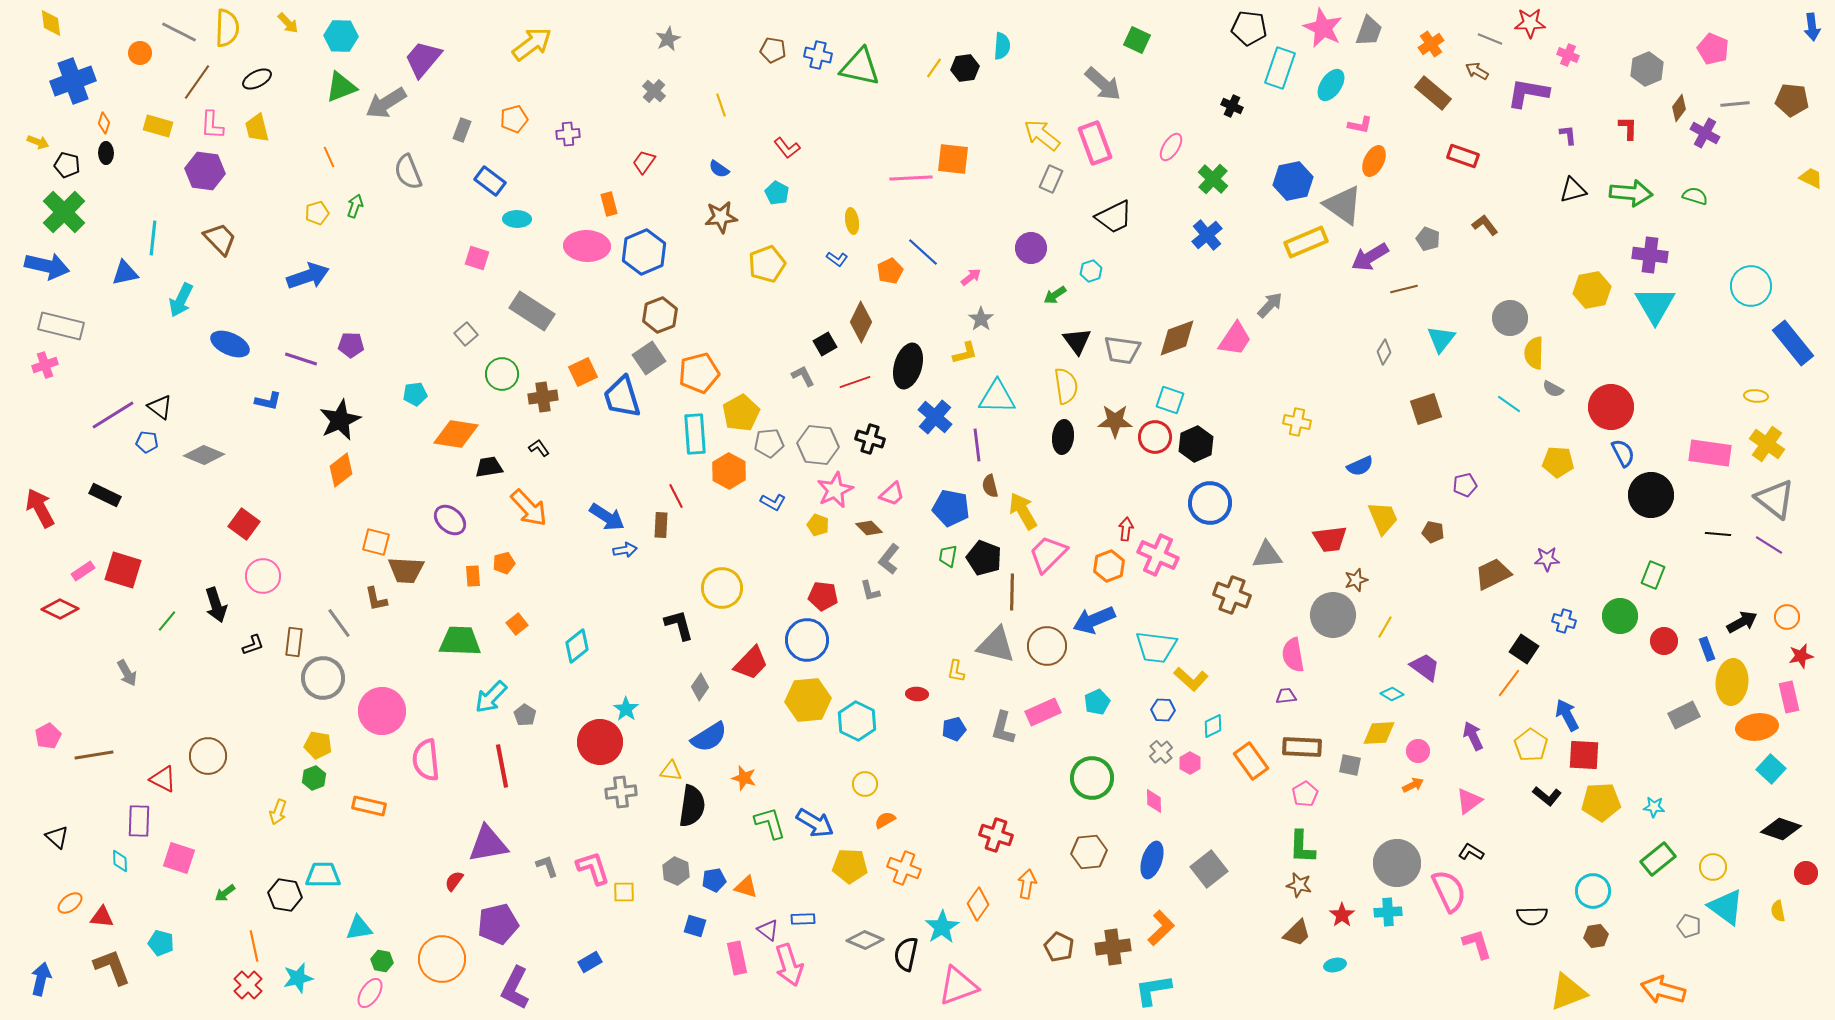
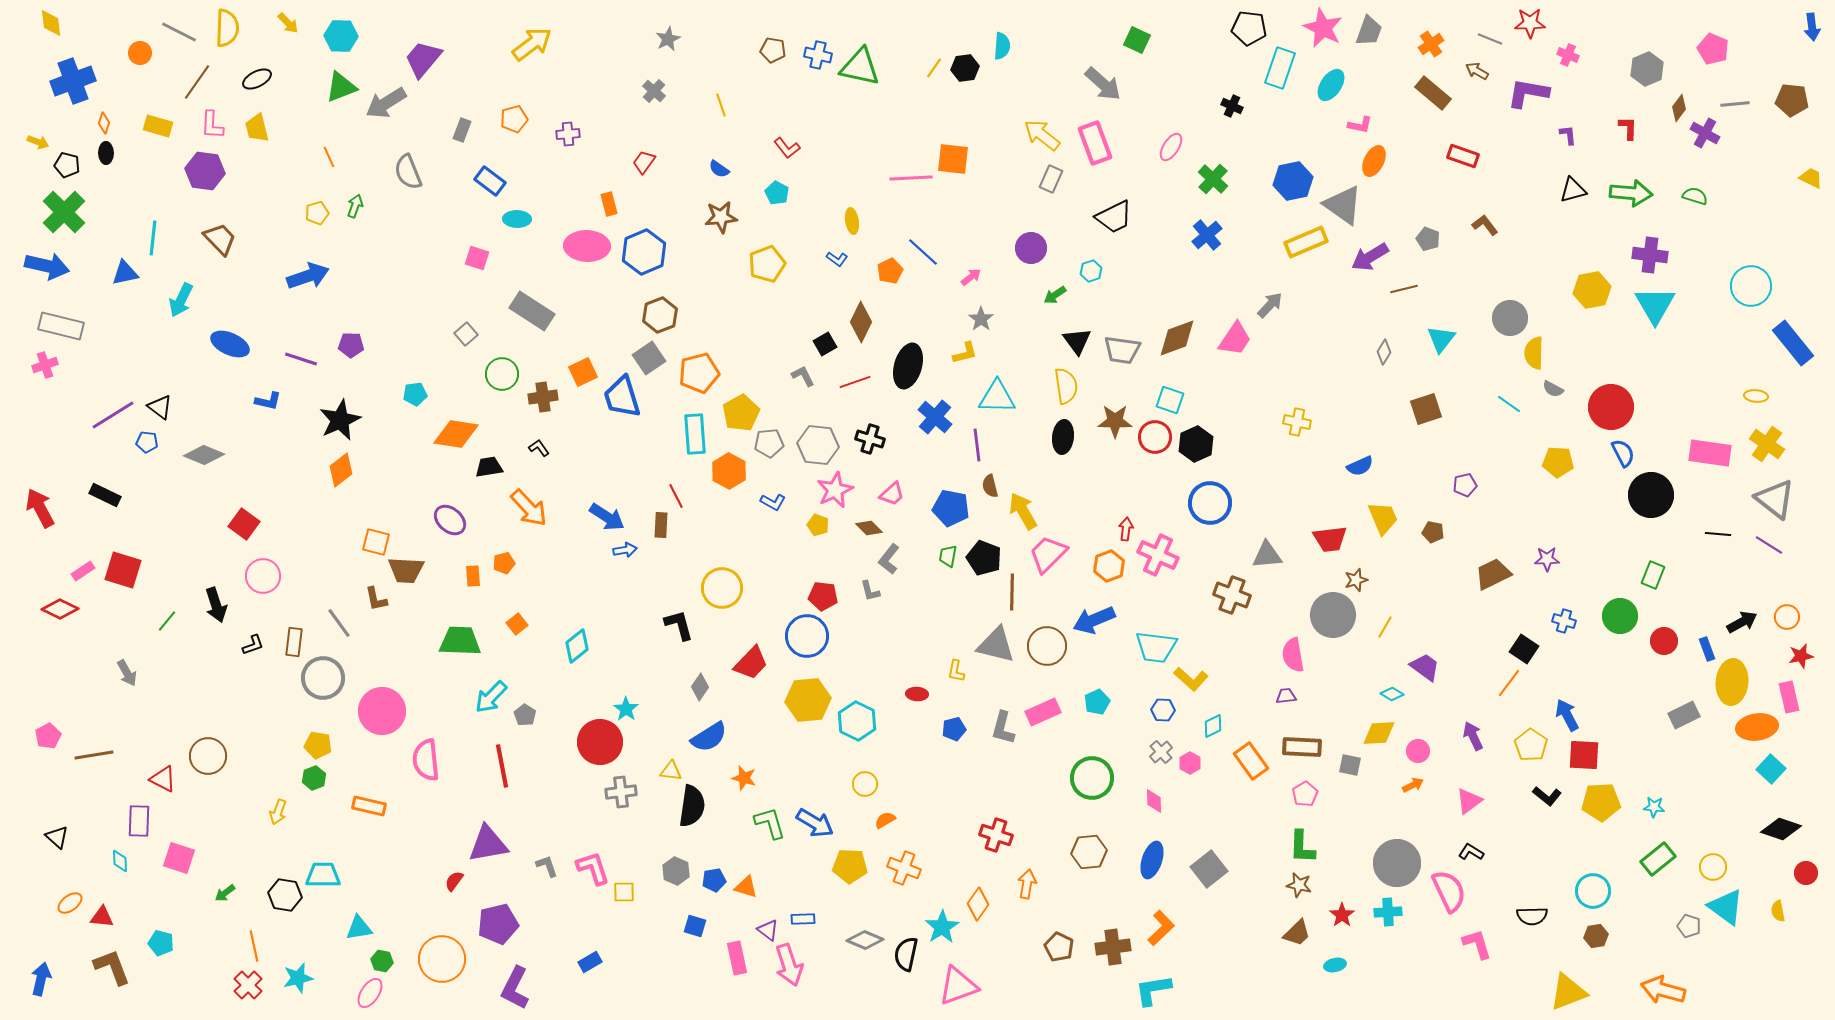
blue circle at (807, 640): moved 4 px up
